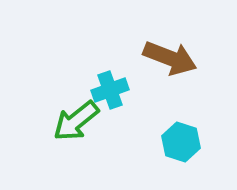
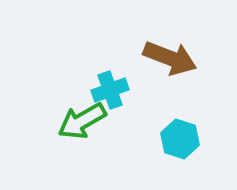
green arrow: moved 6 px right; rotated 9 degrees clockwise
cyan hexagon: moved 1 px left, 3 px up
